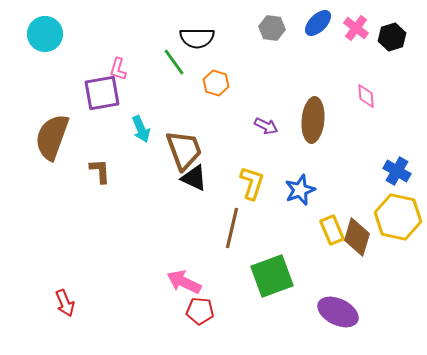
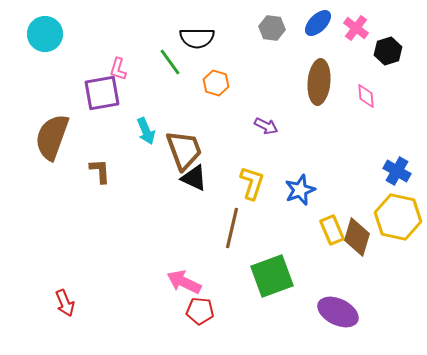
black hexagon: moved 4 px left, 14 px down
green line: moved 4 px left
brown ellipse: moved 6 px right, 38 px up
cyan arrow: moved 5 px right, 2 px down
